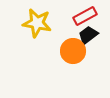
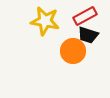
yellow star: moved 8 px right, 2 px up
black trapezoid: rotated 125 degrees counterclockwise
